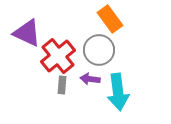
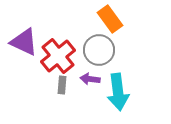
purple triangle: moved 3 px left, 9 px down
